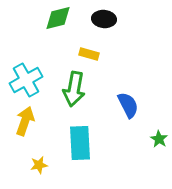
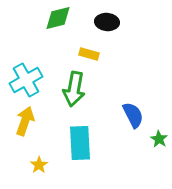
black ellipse: moved 3 px right, 3 px down
blue semicircle: moved 5 px right, 10 px down
yellow star: rotated 24 degrees counterclockwise
